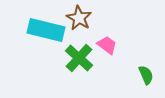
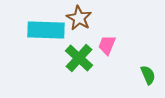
cyan rectangle: rotated 12 degrees counterclockwise
pink trapezoid: rotated 105 degrees counterclockwise
green semicircle: moved 2 px right
